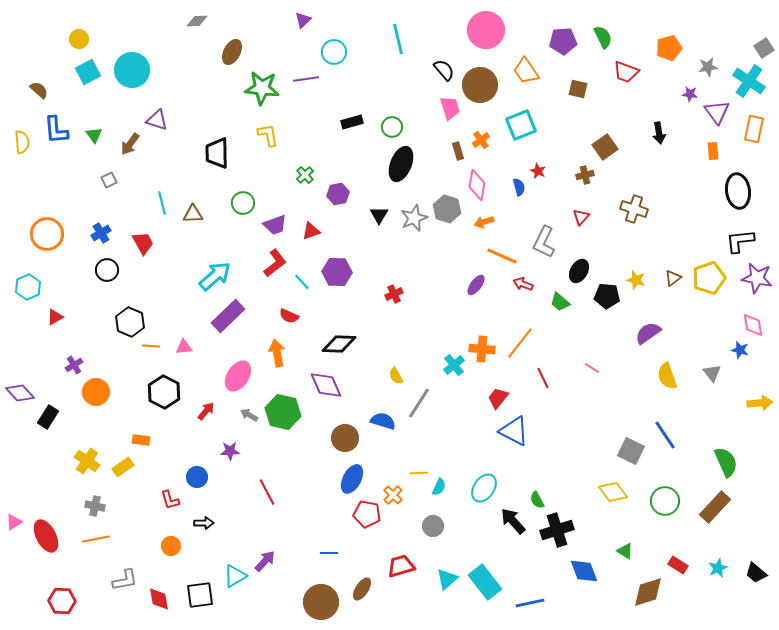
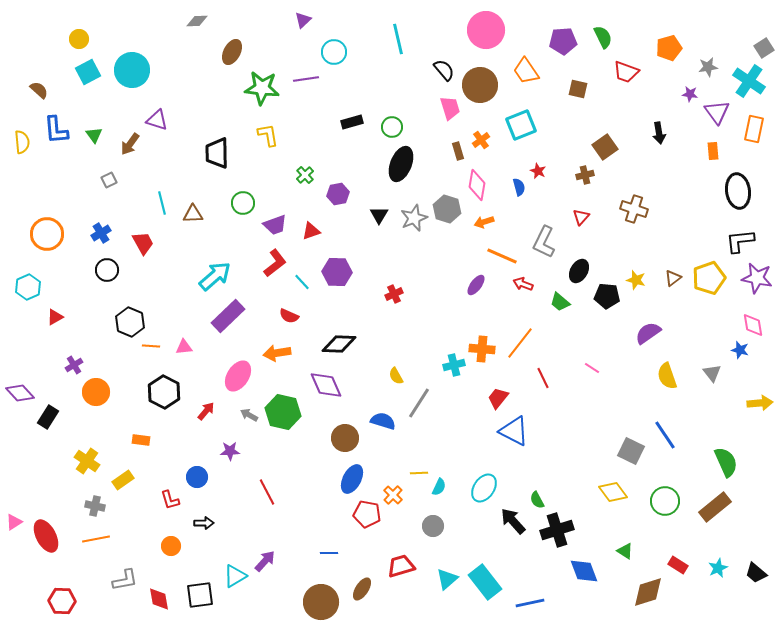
orange arrow at (277, 353): rotated 88 degrees counterclockwise
cyan cross at (454, 365): rotated 25 degrees clockwise
yellow rectangle at (123, 467): moved 13 px down
brown rectangle at (715, 507): rotated 8 degrees clockwise
